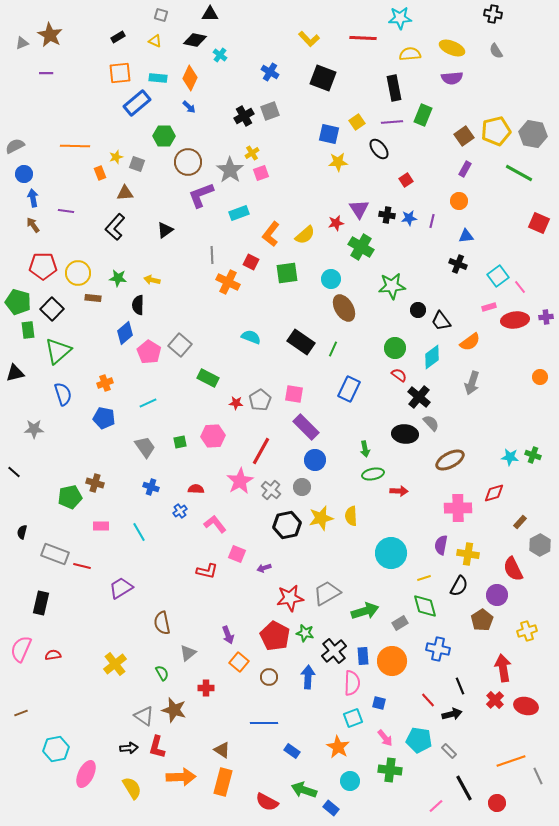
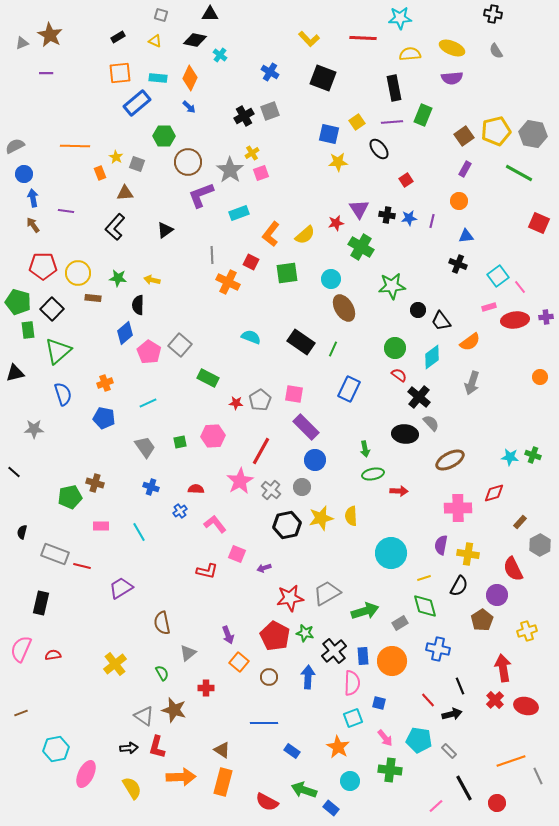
yellow star at (116, 157): rotated 24 degrees counterclockwise
